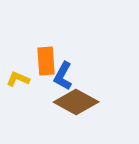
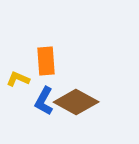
blue L-shape: moved 19 px left, 25 px down
